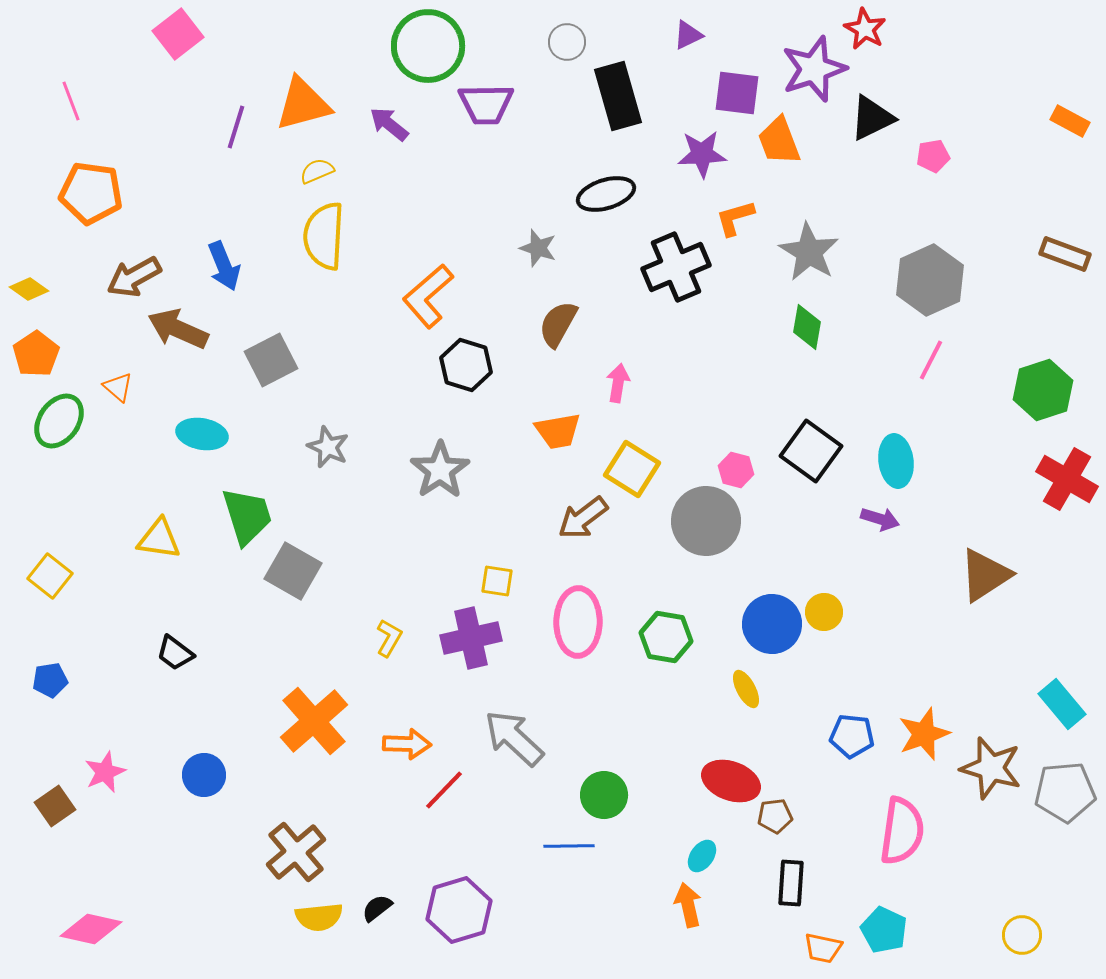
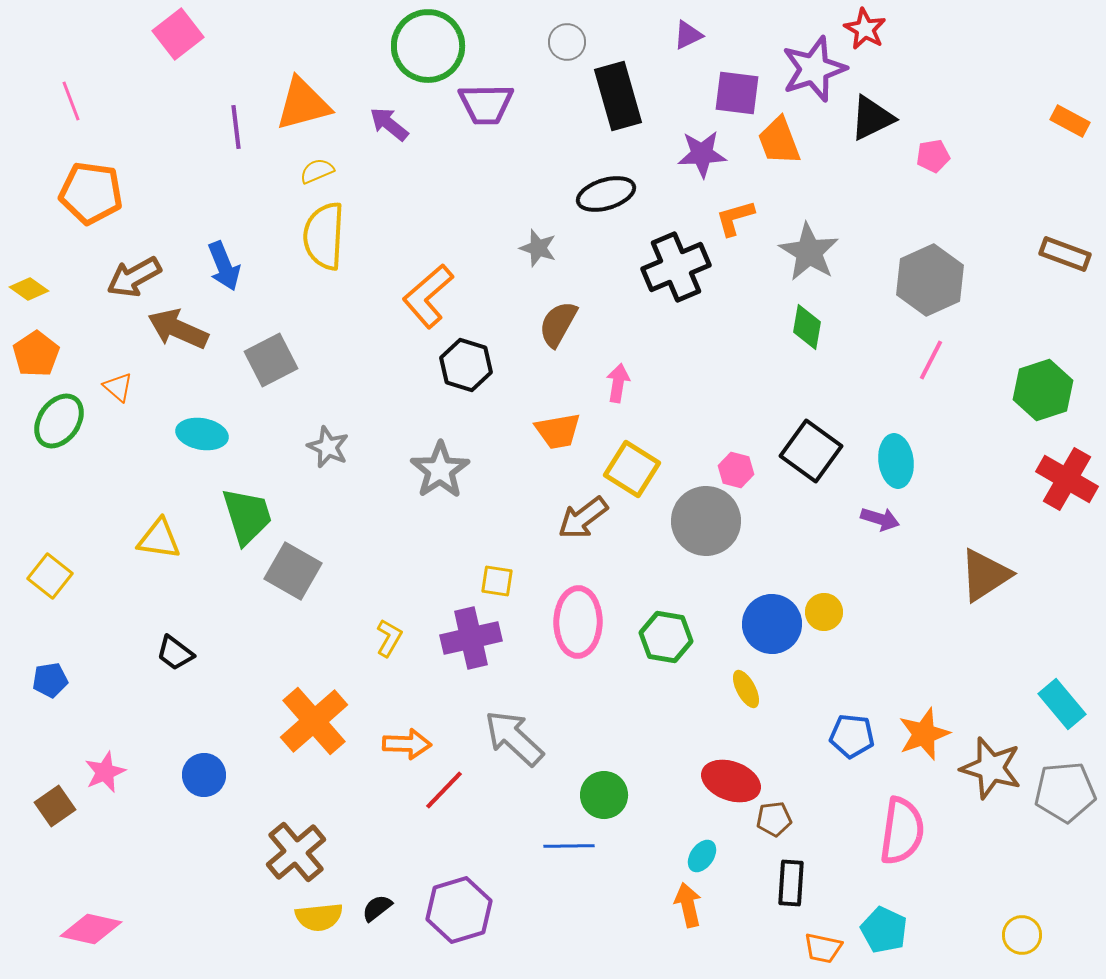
purple line at (236, 127): rotated 24 degrees counterclockwise
brown pentagon at (775, 816): moved 1 px left, 3 px down
